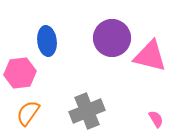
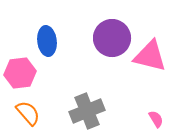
orange semicircle: rotated 104 degrees clockwise
